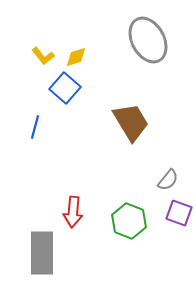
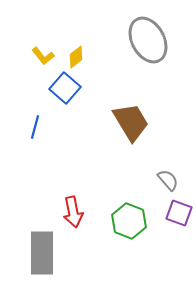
yellow diamond: rotated 20 degrees counterclockwise
gray semicircle: rotated 80 degrees counterclockwise
red arrow: rotated 16 degrees counterclockwise
